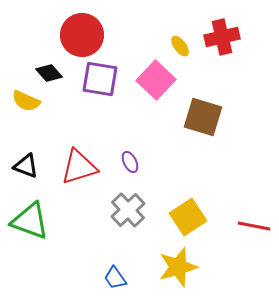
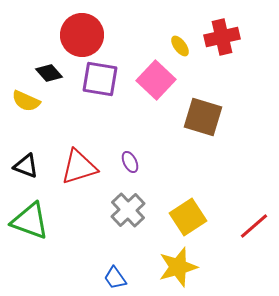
red line: rotated 52 degrees counterclockwise
